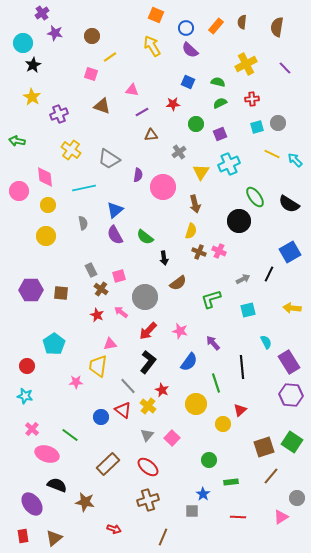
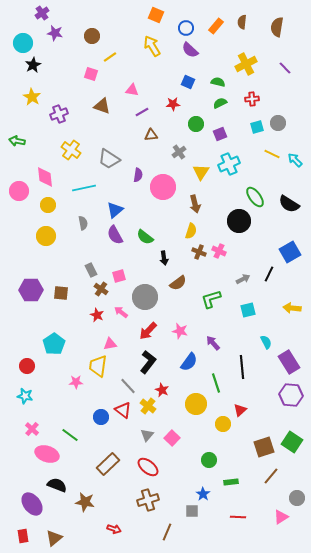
brown line at (163, 537): moved 4 px right, 5 px up
